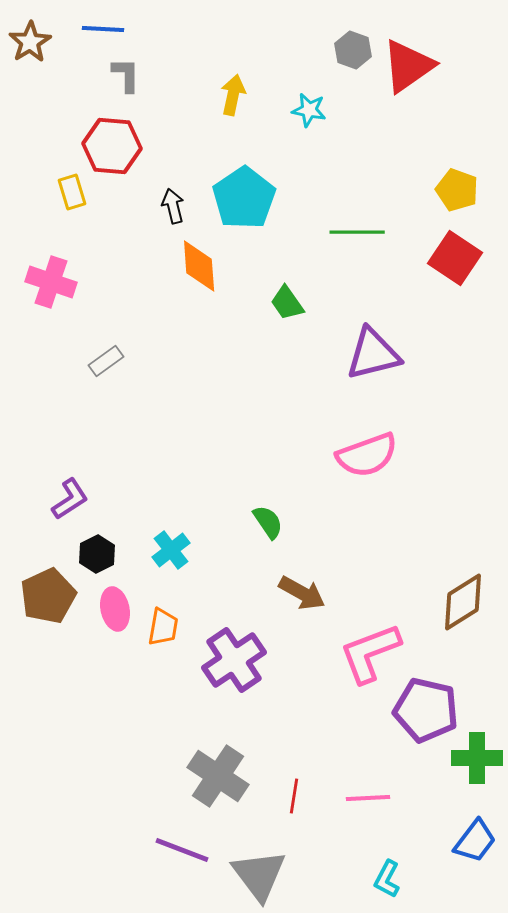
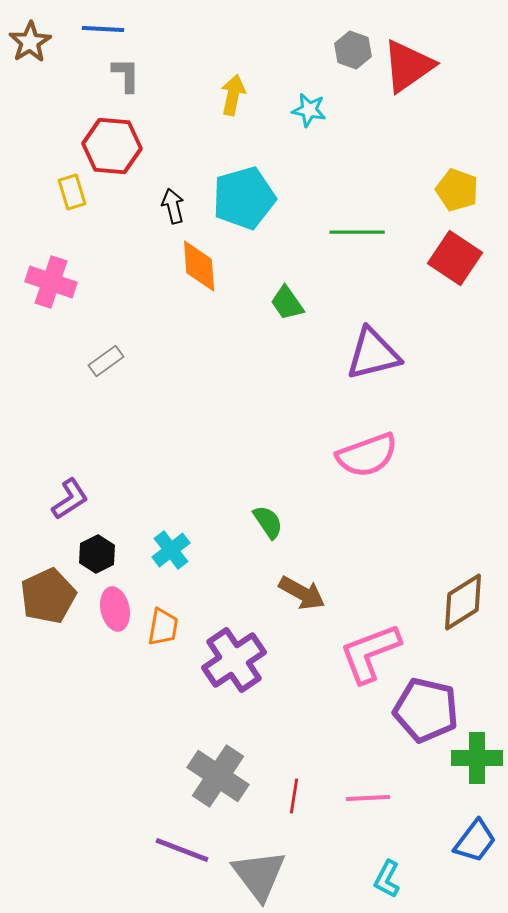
cyan pentagon: rotated 18 degrees clockwise
